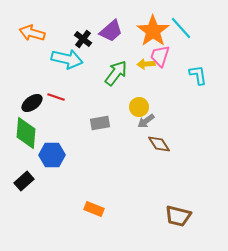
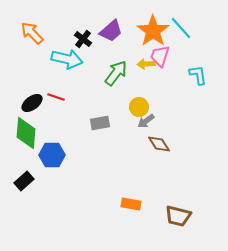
orange arrow: rotated 30 degrees clockwise
orange rectangle: moved 37 px right, 5 px up; rotated 12 degrees counterclockwise
